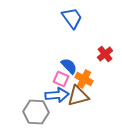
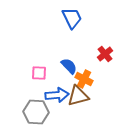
blue trapezoid: rotated 10 degrees clockwise
pink square: moved 22 px left, 6 px up; rotated 21 degrees counterclockwise
